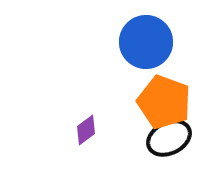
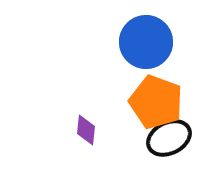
orange pentagon: moved 8 px left
purple diamond: rotated 48 degrees counterclockwise
